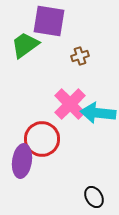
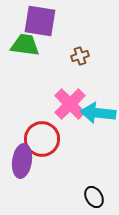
purple square: moved 9 px left
green trapezoid: rotated 44 degrees clockwise
